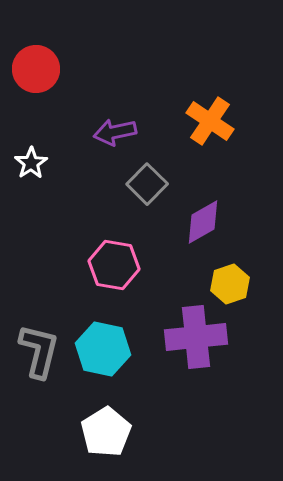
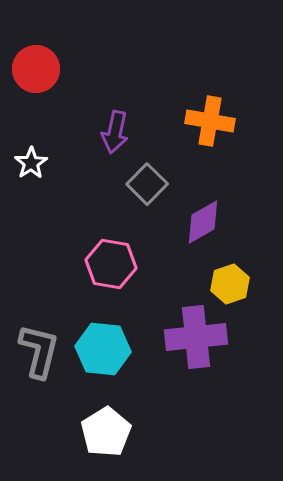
orange cross: rotated 24 degrees counterclockwise
purple arrow: rotated 66 degrees counterclockwise
pink hexagon: moved 3 px left, 1 px up
cyan hexagon: rotated 6 degrees counterclockwise
